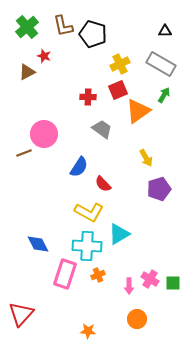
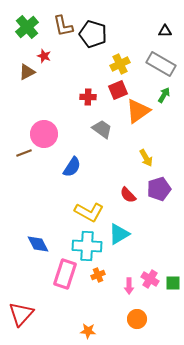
blue semicircle: moved 7 px left
red semicircle: moved 25 px right, 11 px down
